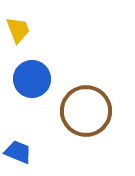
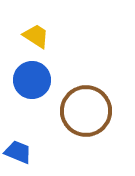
yellow trapezoid: moved 18 px right, 6 px down; rotated 36 degrees counterclockwise
blue circle: moved 1 px down
